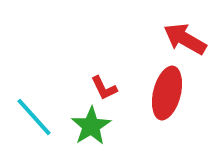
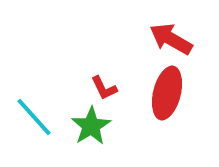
red arrow: moved 14 px left
